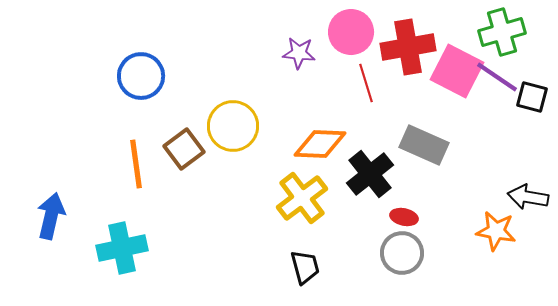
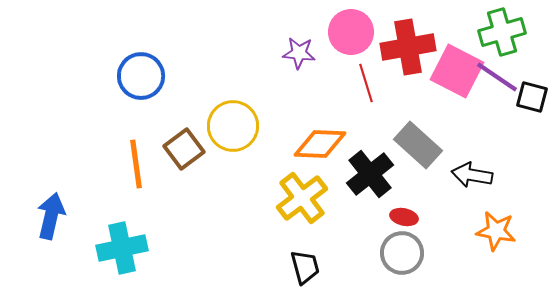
gray rectangle: moved 6 px left; rotated 18 degrees clockwise
black arrow: moved 56 px left, 22 px up
